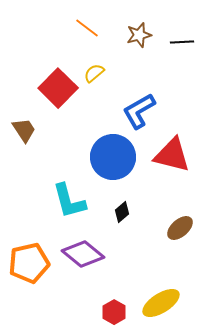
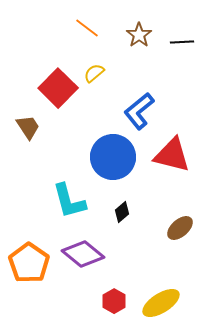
brown star: rotated 20 degrees counterclockwise
blue L-shape: rotated 9 degrees counterclockwise
brown trapezoid: moved 4 px right, 3 px up
orange pentagon: rotated 24 degrees counterclockwise
red hexagon: moved 11 px up
